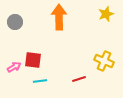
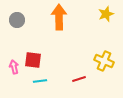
gray circle: moved 2 px right, 2 px up
pink arrow: rotated 72 degrees counterclockwise
